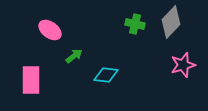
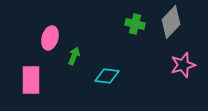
pink ellipse: moved 8 px down; rotated 70 degrees clockwise
green arrow: rotated 30 degrees counterclockwise
cyan diamond: moved 1 px right, 1 px down
